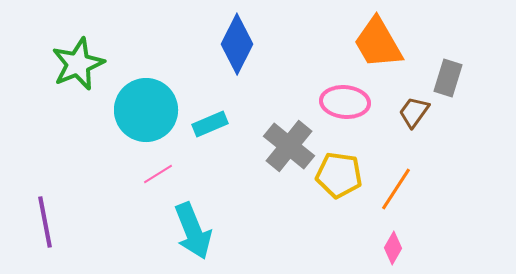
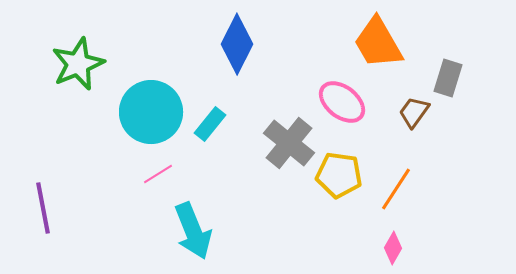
pink ellipse: moved 3 px left; rotated 33 degrees clockwise
cyan circle: moved 5 px right, 2 px down
cyan rectangle: rotated 28 degrees counterclockwise
gray cross: moved 3 px up
purple line: moved 2 px left, 14 px up
